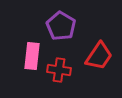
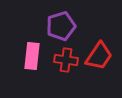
purple pentagon: rotated 24 degrees clockwise
red cross: moved 7 px right, 10 px up
